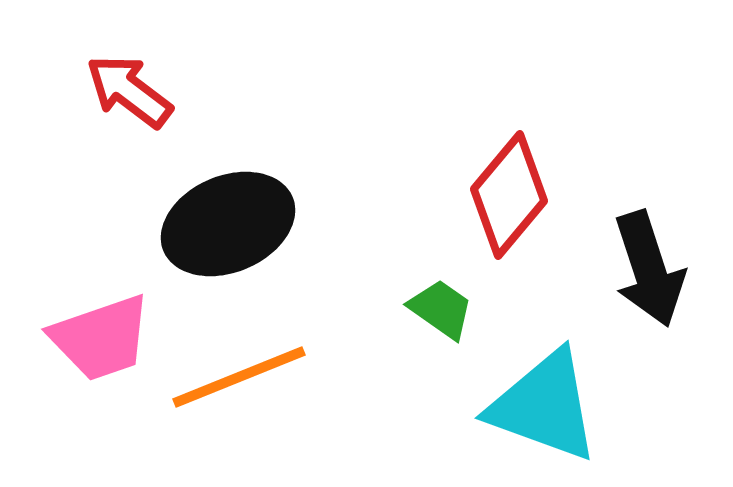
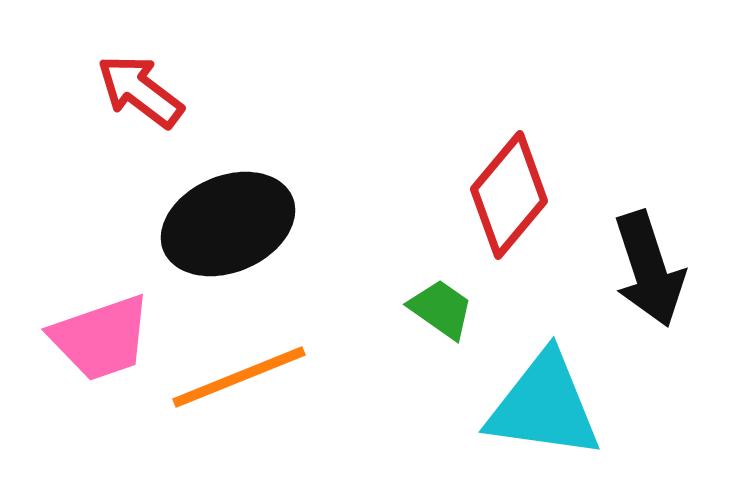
red arrow: moved 11 px right
cyan triangle: rotated 12 degrees counterclockwise
